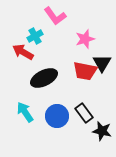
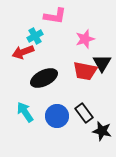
pink L-shape: rotated 45 degrees counterclockwise
red arrow: rotated 50 degrees counterclockwise
